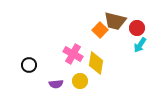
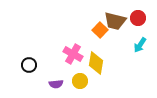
red circle: moved 1 px right, 10 px up
